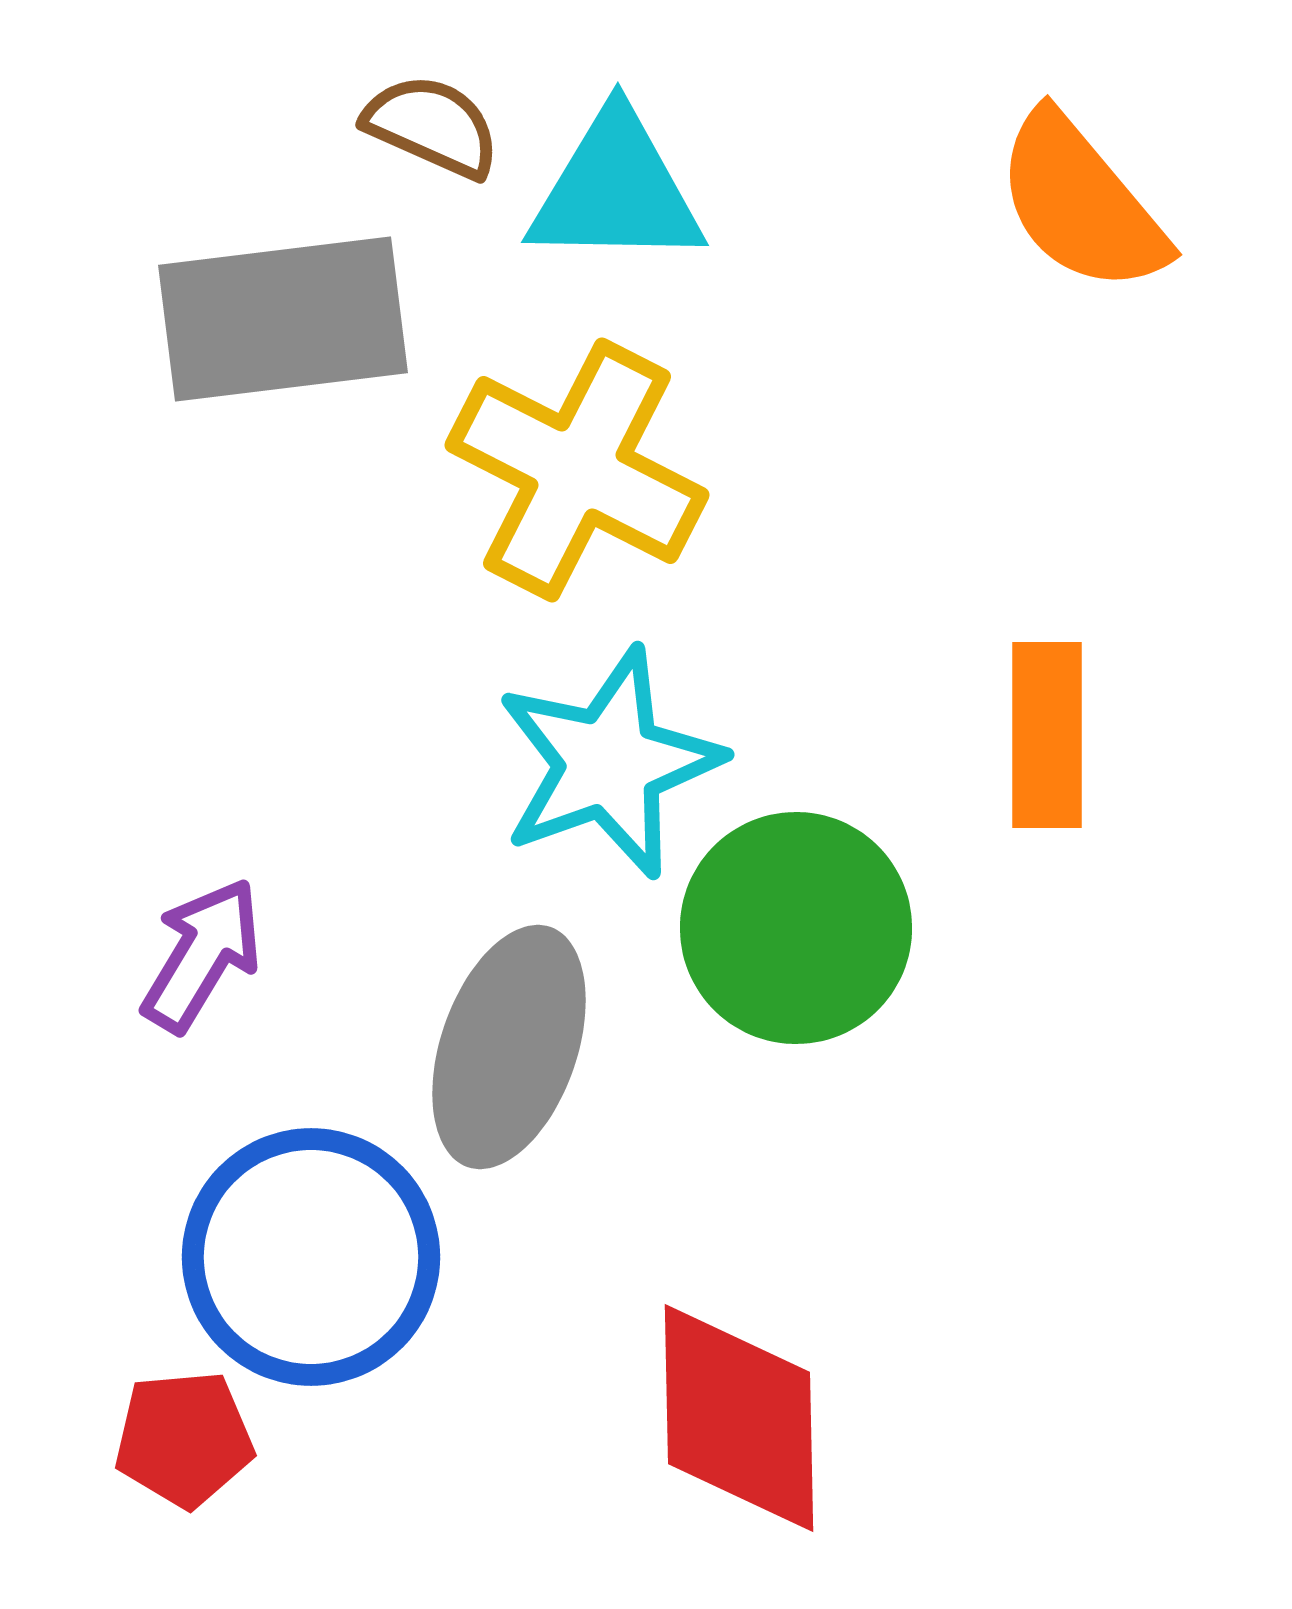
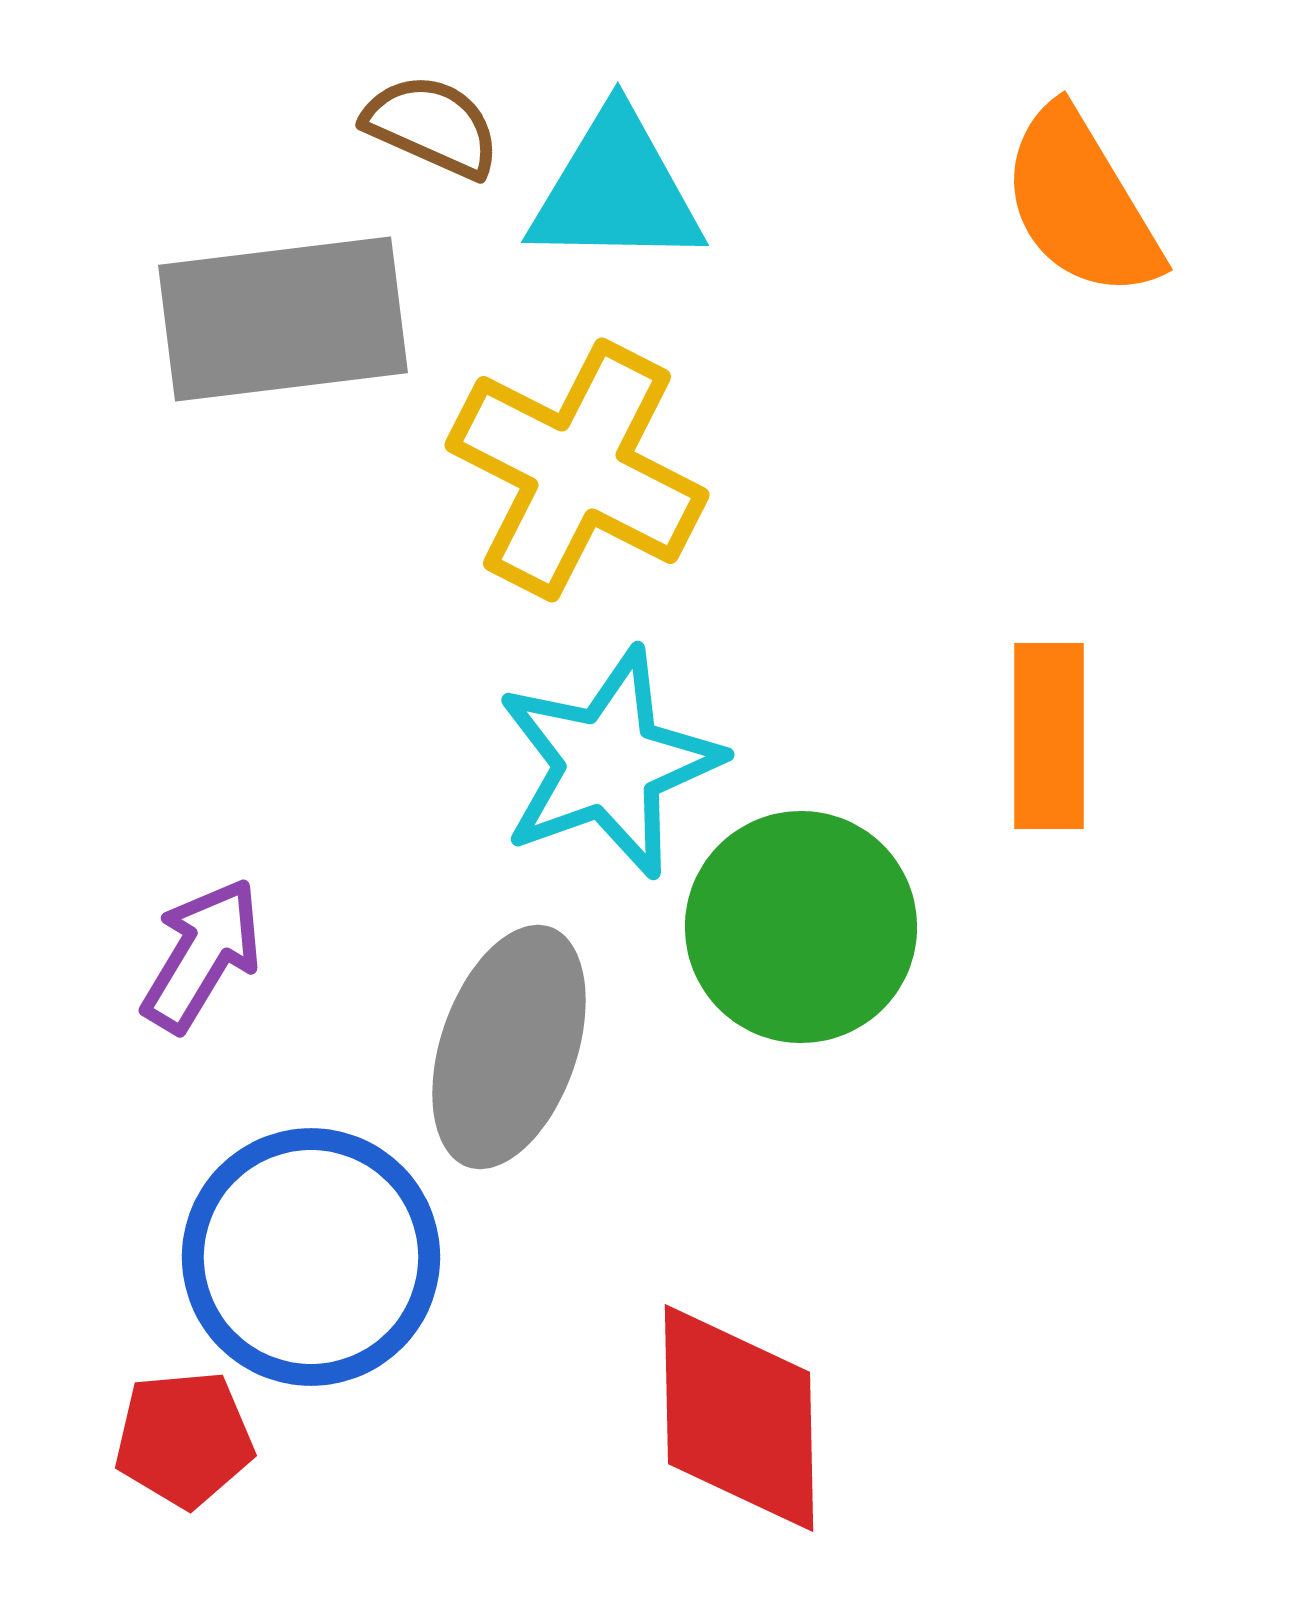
orange semicircle: rotated 9 degrees clockwise
orange rectangle: moved 2 px right, 1 px down
green circle: moved 5 px right, 1 px up
